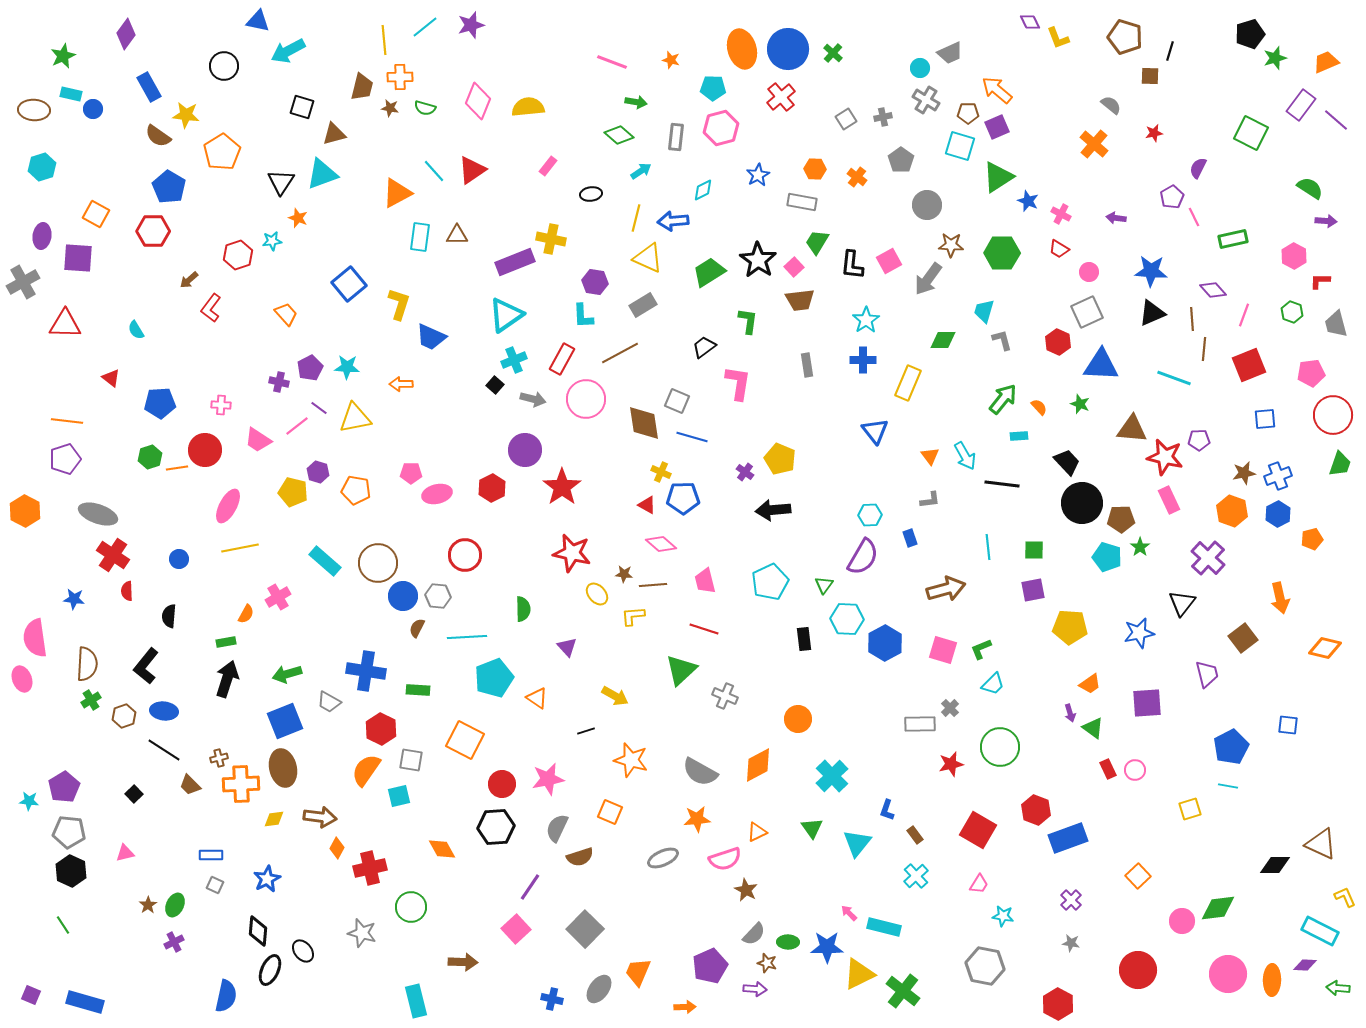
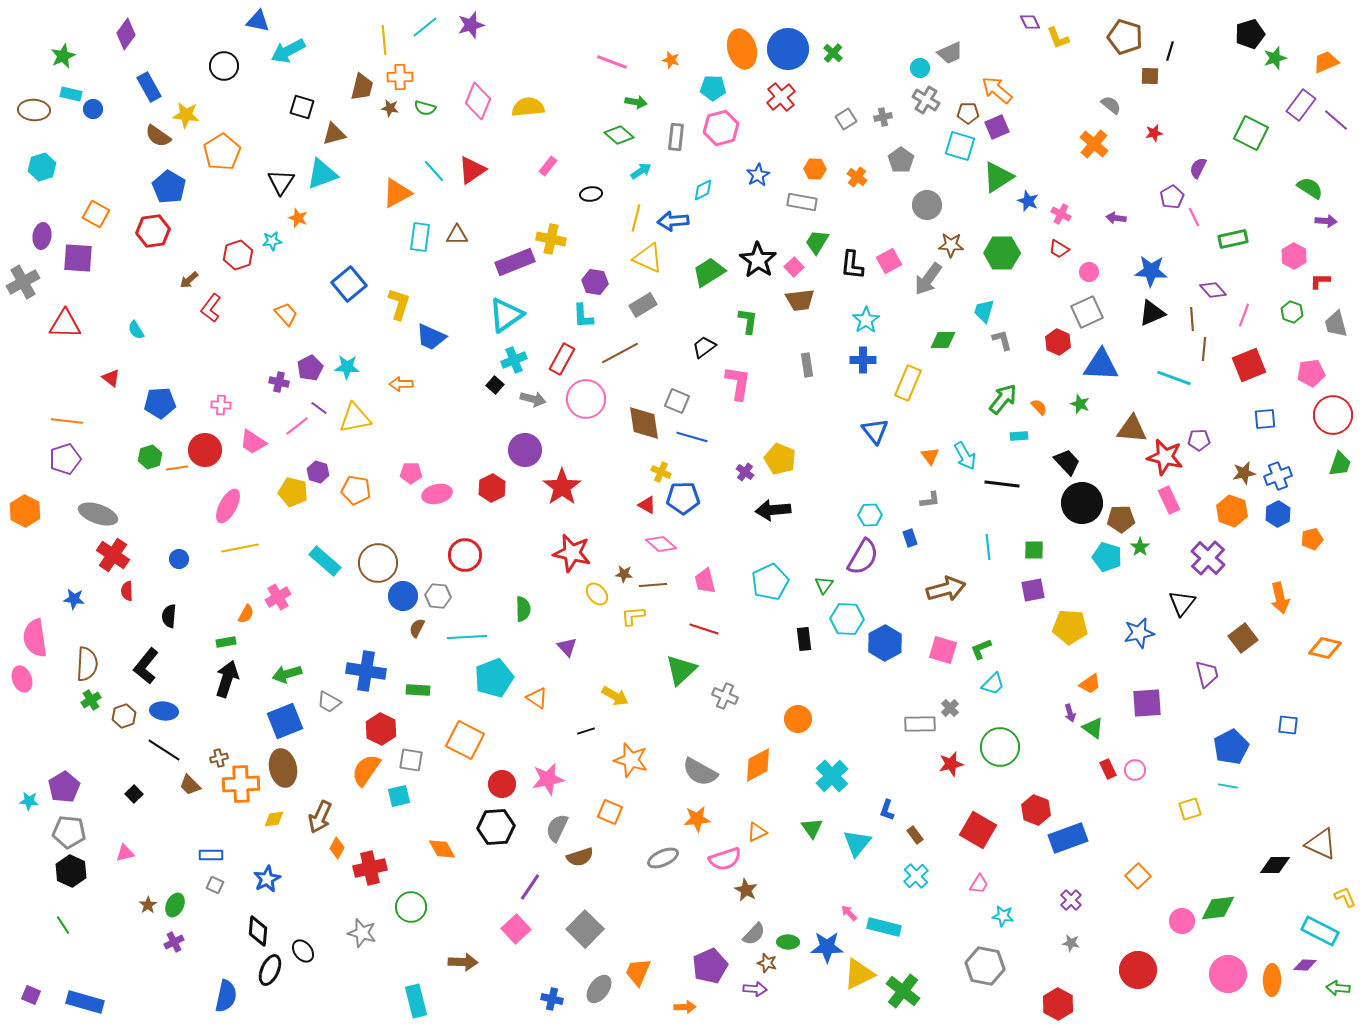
red hexagon at (153, 231): rotated 8 degrees counterclockwise
pink trapezoid at (258, 440): moved 5 px left, 2 px down
brown arrow at (320, 817): rotated 108 degrees clockwise
